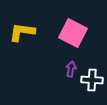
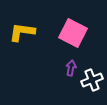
purple arrow: moved 1 px up
white cross: rotated 25 degrees counterclockwise
